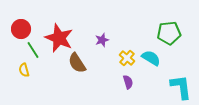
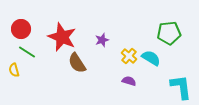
red star: moved 3 px right, 1 px up
green line: moved 6 px left, 2 px down; rotated 24 degrees counterclockwise
yellow cross: moved 2 px right, 2 px up
yellow semicircle: moved 10 px left
purple semicircle: moved 1 px right, 1 px up; rotated 56 degrees counterclockwise
